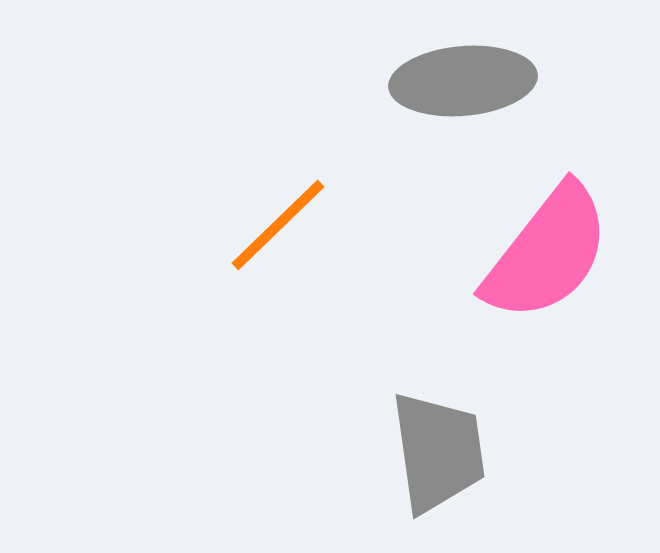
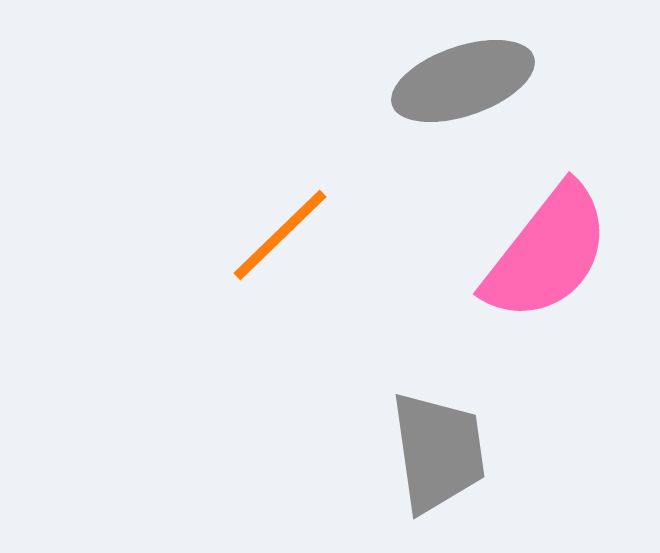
gray ellipse: rotated 14 degrees counterclockwise
orange line: moved 2 px right, 10 px down
